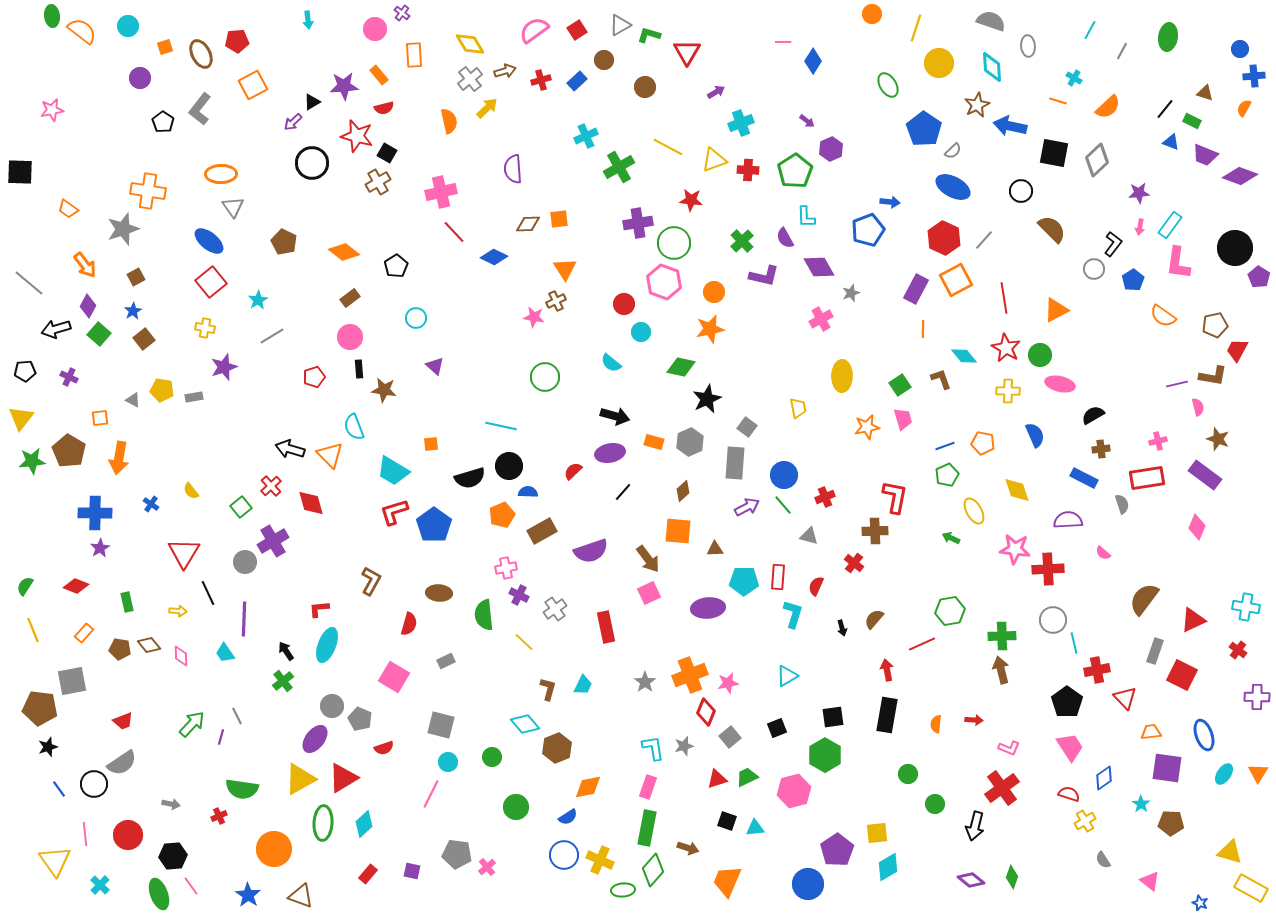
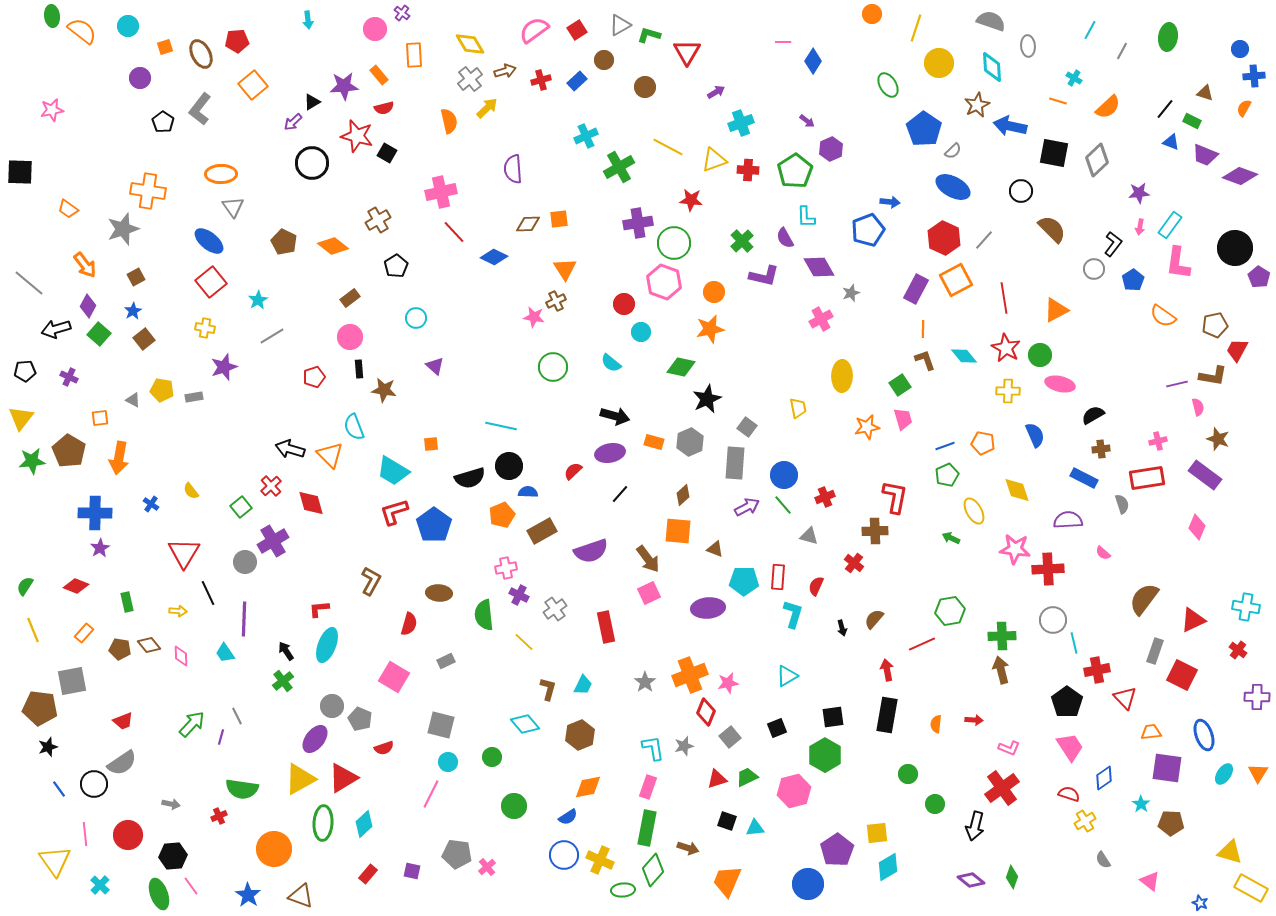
orange square at (253, 85): rotated 12 degrees counterclockwise
brown cross at (378, 182): moved 38 px down
orange diamond at (344, 252): moved 11 px left, 6 px up
green circle at (545, 377): moved 8 px right, 10 px up
brown L-shape at (941, 379): moved 16 px left, 19 px up
brown diamond at (683, 491): moved 4 px down
black line at (623, 492): moved 3 px left, 2 px down
brown triangle at (715, 549): rotated 24 degrees clockwise
brown hexagon at (557, 748): moved 23 px right, 13 px up
green circle at (516, 807): moved 2 px left, 1 px up
